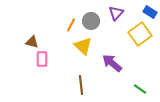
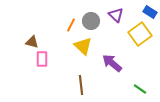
purple triangle: moved 2 px down; rotated 28 degrees counterclockwise
